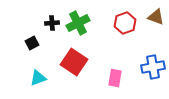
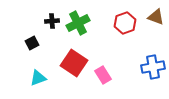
black cross: moved 2 px up
red square: moved 1 px down
pink rectangle: moved 12 px left, 3 px up; rotated 42 degrees counterclockwise
